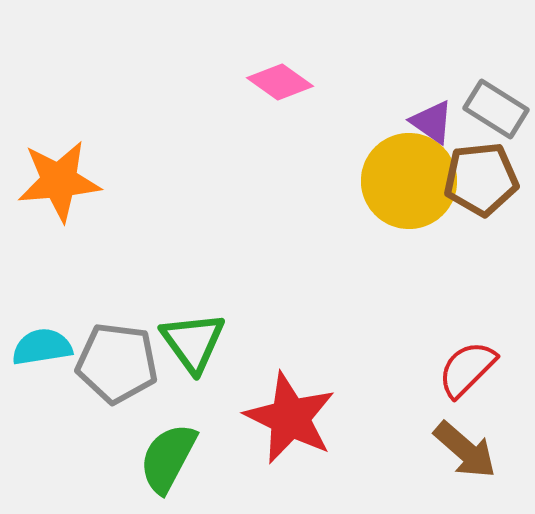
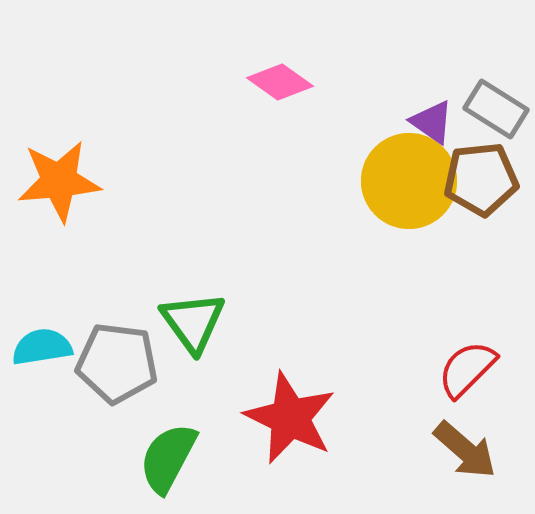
green triangle: moved 20 px up
